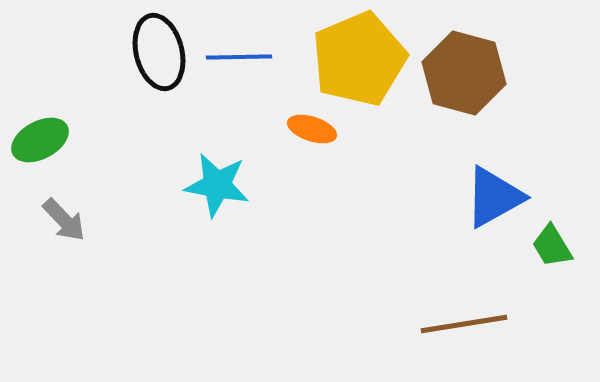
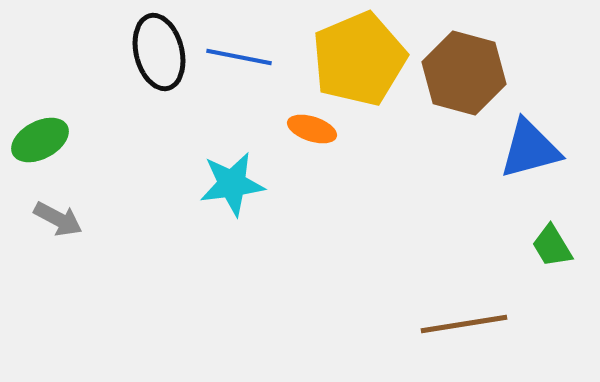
blue line: rotated 12 degrees clockwise
cyan star: moved 15 px right, 1 px up; rotated 18 degrees counterclockwise
blue triangle: moved 36 px right, 48 px up; rotated 14 degrees clockwise
gray arrow: moved 6 px left, 1 px up; rotated 18 degrees counterclockwise
